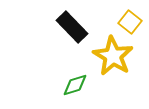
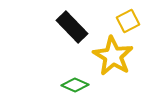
yellow square: moved 2 px left, 1 px up; rotated 25 degrees clockwise
green diamond: rotated 40 degrees clockwise
